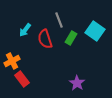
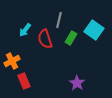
gray line: rotated 35 degrees clockwise
cyan square: moved 1 px left, 1 px up
red rectangle: moved 2 px right, 2 px down; rotated 14 degrees clockwise
